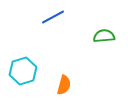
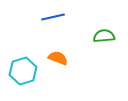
blue line: rotated 15 degrees clockwise
orange semicircle: moved 6 px left, 27 px up; rotated 84 degrees counterclockwise
